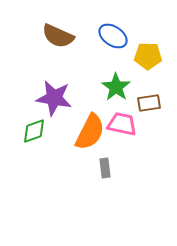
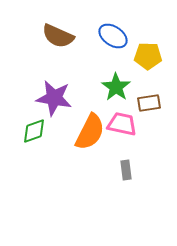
gray rectangle: moved 21 px right, 2 px down
